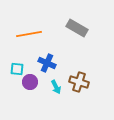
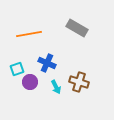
cyan square: rotated 24 degrees counterclockwise
